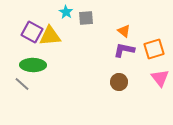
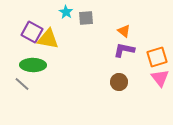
yellow triangle: moved 2 px left, 3 px down; rotated 15 degrees clockwise
orange square: moved 3 px right, 8 px down
